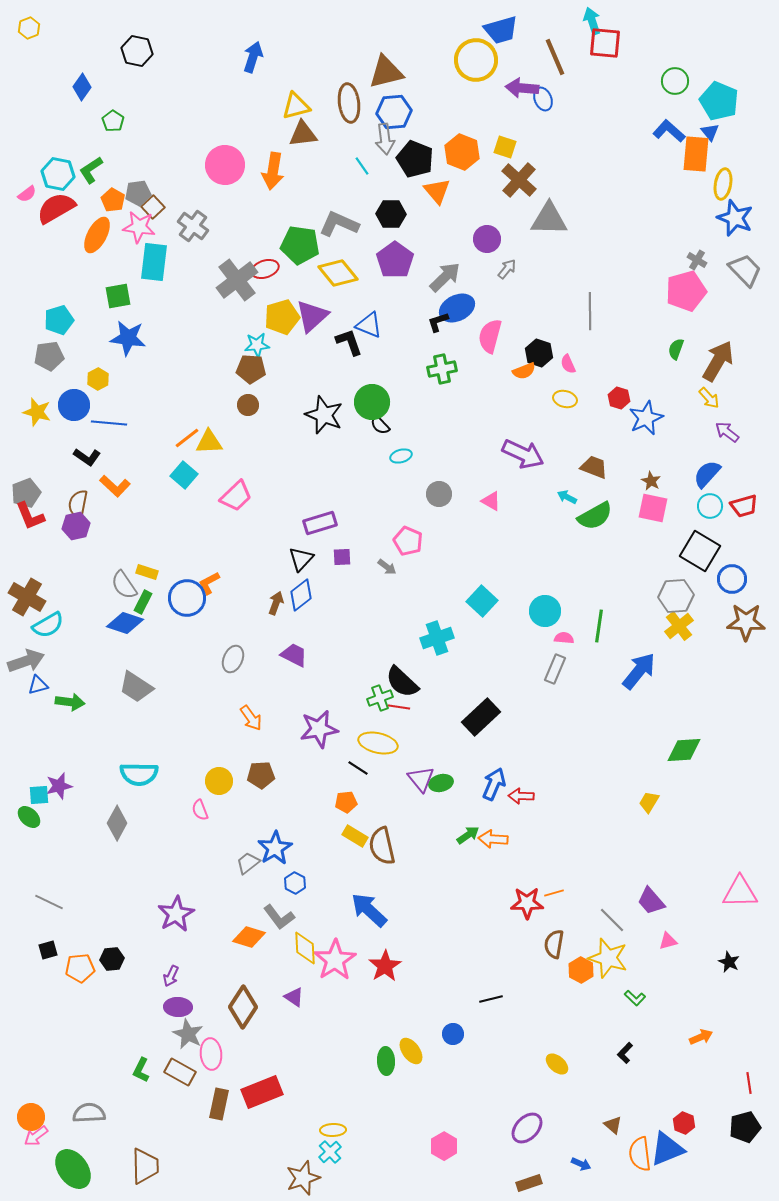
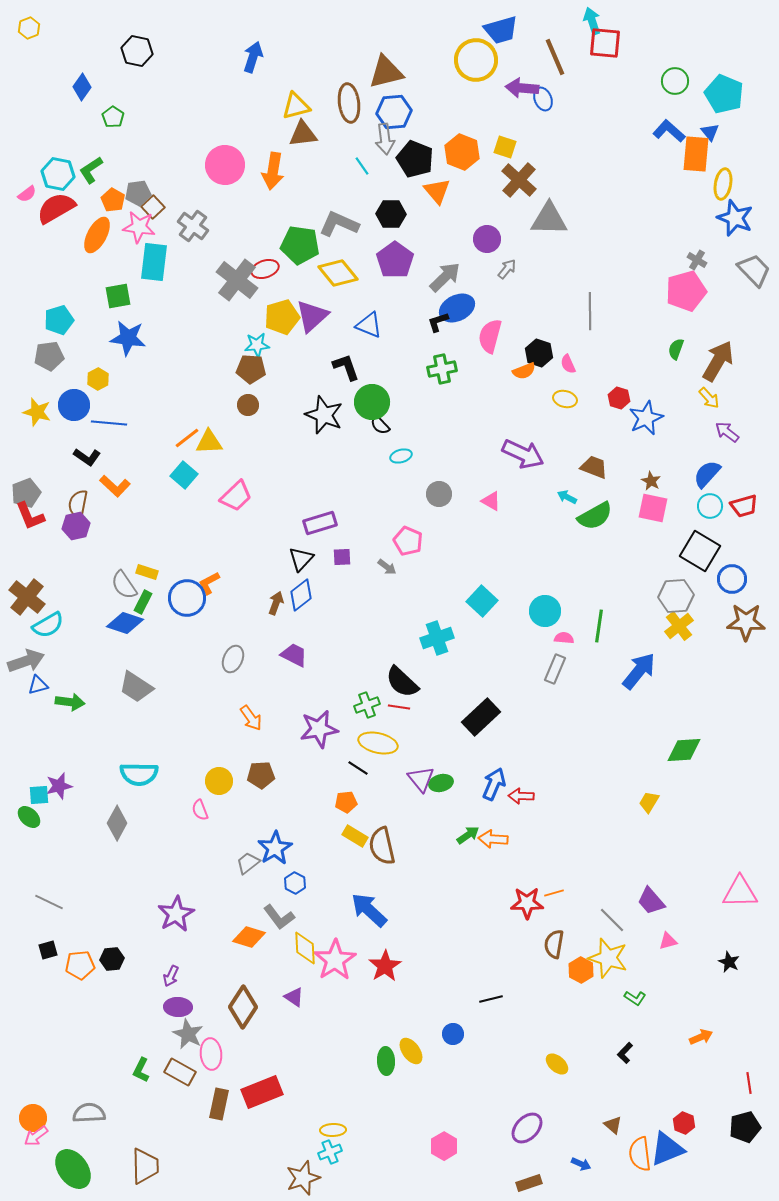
cyan pentagon at (719, 101): moved 5 px right, 7 px up
green pentagon at (113, 121): moved 4 px up
gray trapezoid at (745, 270): moved 9 px right
gray cross at (237, 280): rotated 15 degrees counterclockwise
black L-shape at (349, 342): moved 3 px left, 25 px down
brown cross at (27, 597): rotated 9 degrees clockwise
green cross at (380, 698): moved 13 px left, 7 px down
orange pentagon at (80, 968): moved 3 px up
green L-shape at (635, 998): rotated 10 degrees counterclockwise
orange circle at (31, 1117): moved 2 px right, 1 px down
cyan cross at (330, 1152): rotated 20 degrees clockwise
